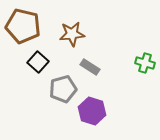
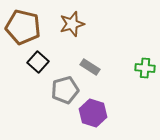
brown pentagon: moved 1 px down
brown star: moved 10 px up; rotated 10 degrees counterclockwise
green cross: moved 5 px down; rotated 12 degrees counterclockwise
gray pentagon: moved 2 px right, 1 px down
purple hexagon: moved 1 px right, 2 px down
